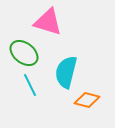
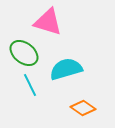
cyan semicircle: moved 3 px up; rotated 60 degrees clockwise
orange diamond: moved 4 px left, 8 px down; rotated 20 degrees clockwise
